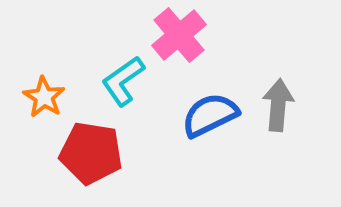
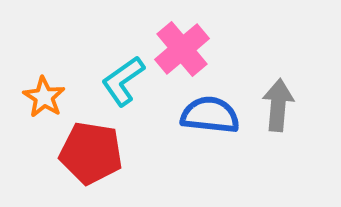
pink cross: moved 3 px right, 14 px down
blue semicircle: rotated 32 degrees clockwise
